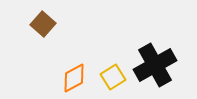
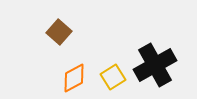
brown square: moved 16 px right, 8 px down
